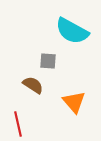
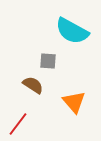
red line: rotated 50 degrees clockwise
